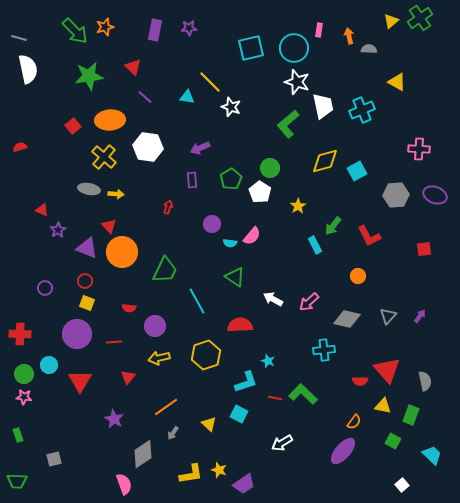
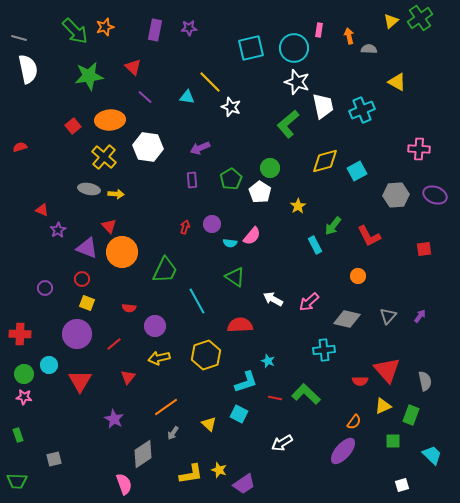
red arrow at (168, 207): moved 17 px right, 20 px down
red circle at (85, 281): moved 3 px left, 2 px up
red line at (114, 342): moved 2 px down; rotated 35 degrees counterclockwise
green L-shape at (303, 394): moved 3 px right
yellow triangle at (383, 406): rotated 36 degrees counterclockwise
green square at (393, 441): rotated 28 degrees counterclockwise
white square at (402, 485): rotated 24 degrees clockwise
